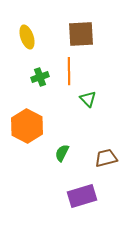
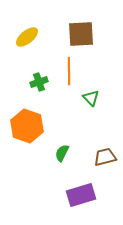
yellow ellipse: rotated 70 degrees clockwise
green cross: moved 1 px left, 5 px down
green triangle: moved 3 px right, 1 px up
orange hexagon: rotated 8 degrees counterclockwise
brown trapezoid: moved 1 px left, 1 px up
purple rectangle: moved 1 px left, 1 px up
